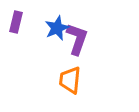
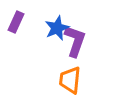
purple rectangle: rotated 10 degrees clockwise
purple L-shape: moved 2 px left, 2 px down
